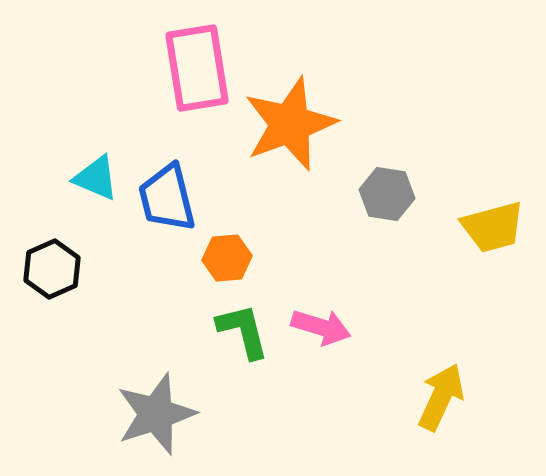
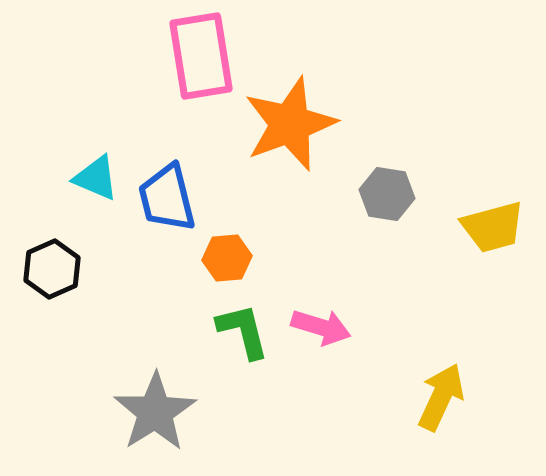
pink rectangle: moved 4 px right, 12 px up
gray star: moved 1 px left, 2 px up; rotated 14 degrees counterclockwise
